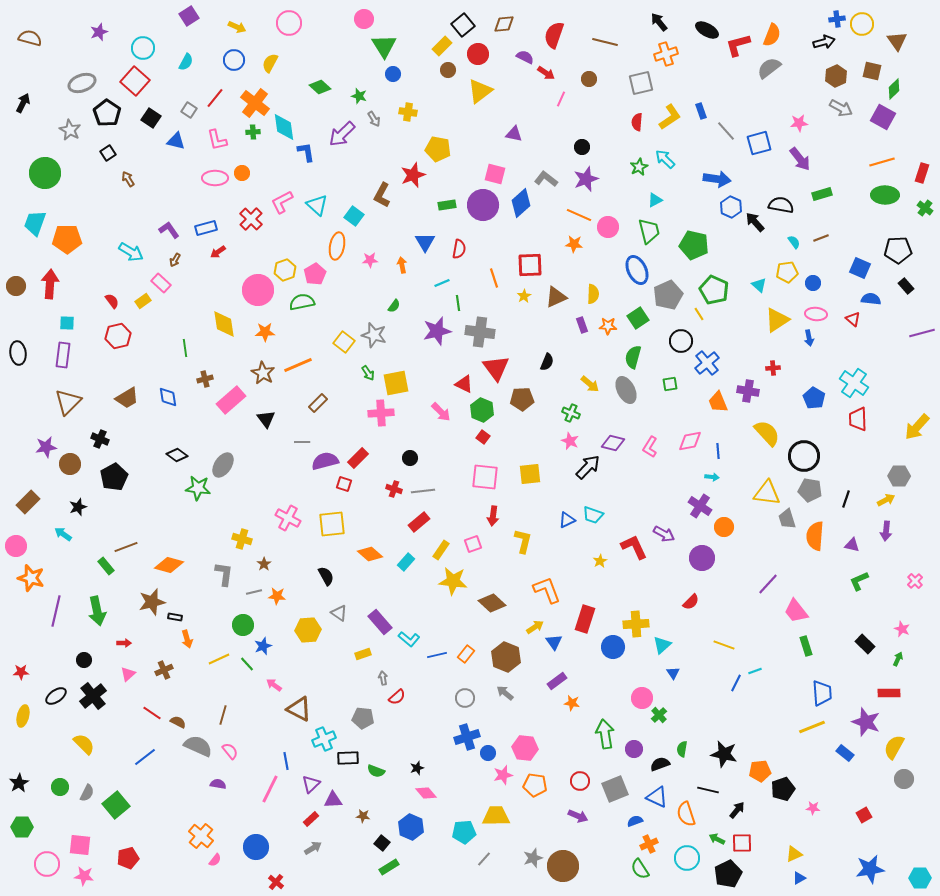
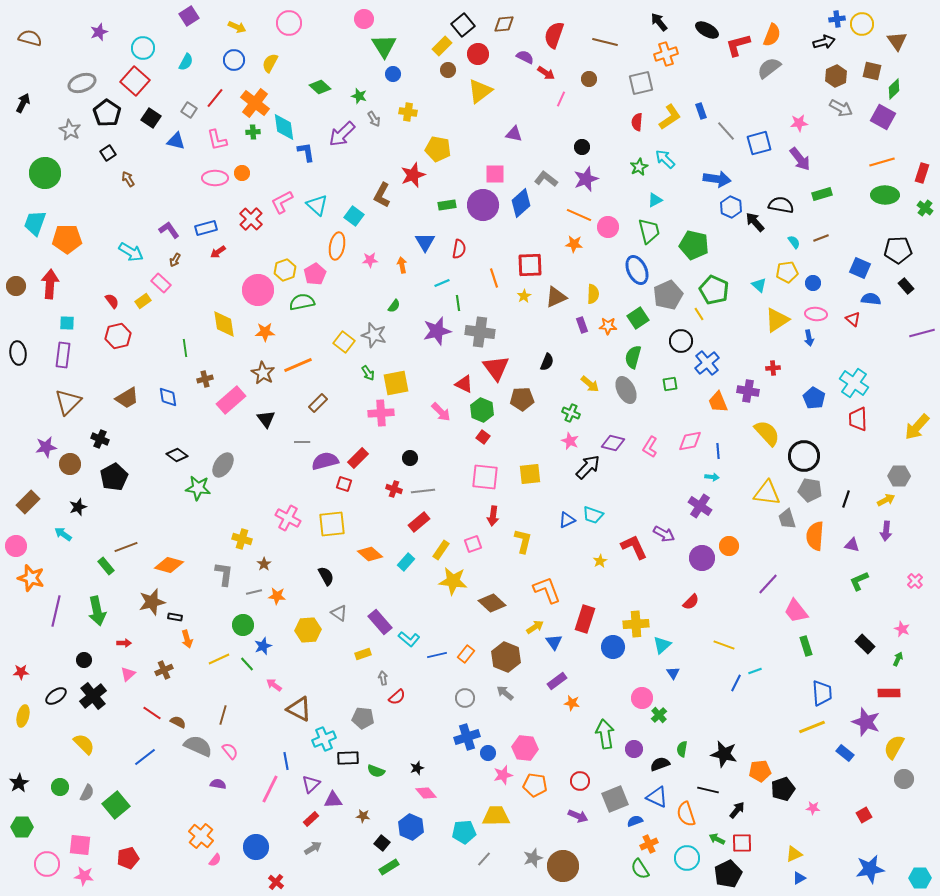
pink square at (495, 174): rotated 15 degrees counterclockwise
orange circle at (724, 527): moved 5 px right, 19 px down
gray square at (615, 789): moved 10 px down
